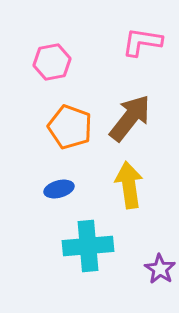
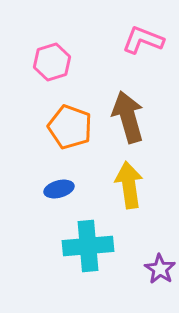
pink L-shape: moved 1 px right, 2 px up; rotated 12 degrees clockwise
pink hexagon: rotated 6 degrees counterclockwise
brown arrow: moved 2 px left, 1 px up; rotated 54 degrees counterclockwise
